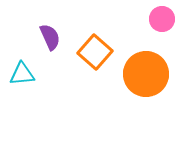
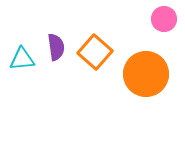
pink circle: moved 2 px right
purple semicircle: moved 6 px right, 10 px down; rotated 16 degrees clockwise
cyan triangle: moved 15 px up
